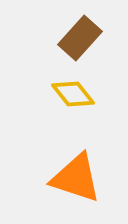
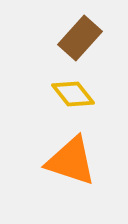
orange triangle: moved 5 px left, 17 px up
